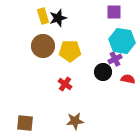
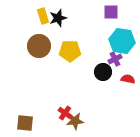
purple square: moved 3 px left
brown circle: moved 4 px left
red cross: moved 29 px down
